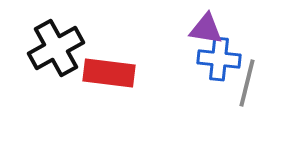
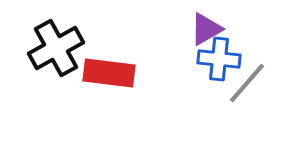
purple triangle: rotated 39 degrees counterclockwise
gray line: rotated 27 degrees clockwise
